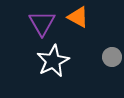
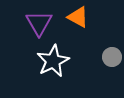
purple triangle: moved 3 px left
